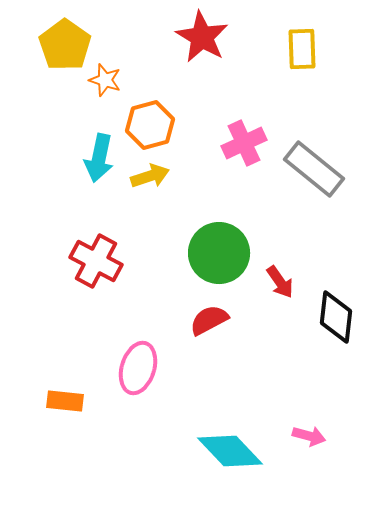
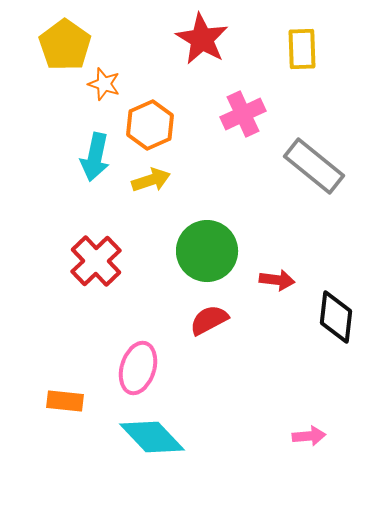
red star: moved 2 px down
orange star: moved 1 px left, 4 px down
orange hexagon: rotated 9 degrees counterclockwise
pink cross: moved 1 px left, 29 px up
cyan arrow: moved 4 px left, 1 px up
gray rectangle: moved 3 px up
yellow arrow: moved 1 px right, 4 px down
green circle: moved 12 px left, 2 px up
red cross: rotated 18 degrees clockwise
red arrow: moved 3 px left, 2 px up; rotated 48 degrees counterclockwise
pink arrow: rotated 20 degrees counterclockwise
cyan diamond: moved 78 px left, 14 px up
